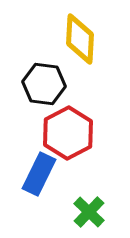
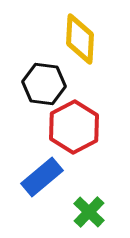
red hexagon: moved 6 px right, 6 px up
blue rectangle: moved 3 px right, 3 px down; rotated 24 degrees clockwise
